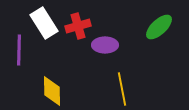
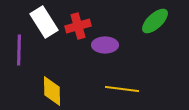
white rectangle: moved 1 px up
green ellipse: moved 4 px left, 6 px up
yellow line: rotated 72 degrees counterclockwise
